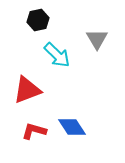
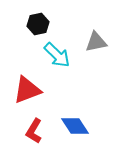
black hexagon: moved 4 px down
gray triangle: moved 1 px left, 3 px down; rotated 50 degrees clockwise
blue diamond: moved 3 px right, 1 px up
red L-shape: rotated 75 degrees counterclockwise
